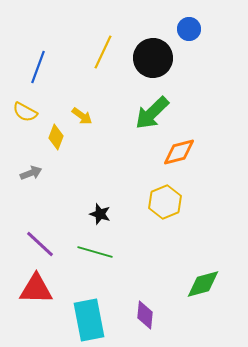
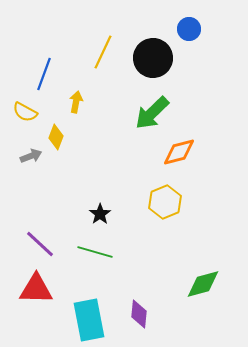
blue line: moved 6 px right, 7 px down
yellow arrow: moved 6 px left, 14 px up; rotated 115 degrees counterclockwise
gray arrow: moved 17 px up
black star: rotated 20 degrees clockwise
purple diamond: moved 6 px left, 1 px up
